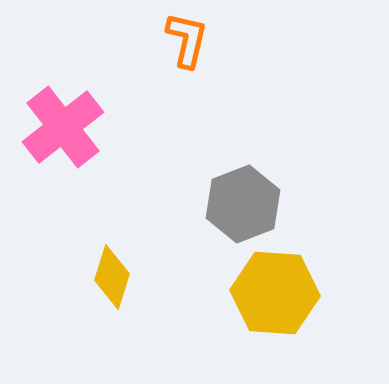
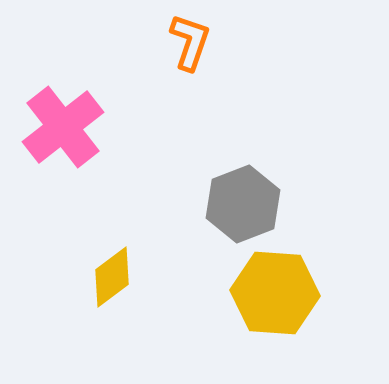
orange L-shape: moved 3 px right, 2 px down; rotated 6 degrees clockwise
yellow diamond: rotated 36 degrees clockwise
